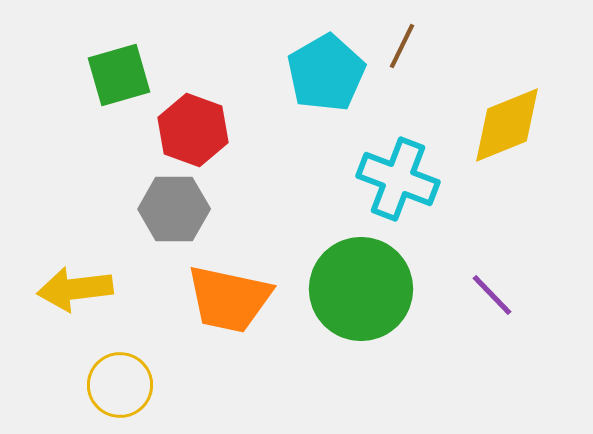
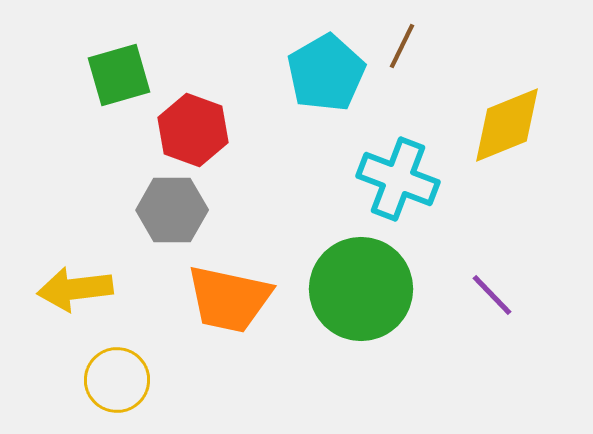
gray hexagon: moved 2 px left, 1 px down
yellow circle: moved 3 px left, 5 px up
